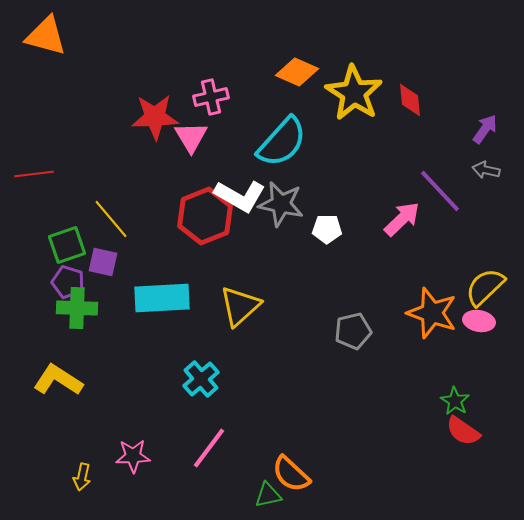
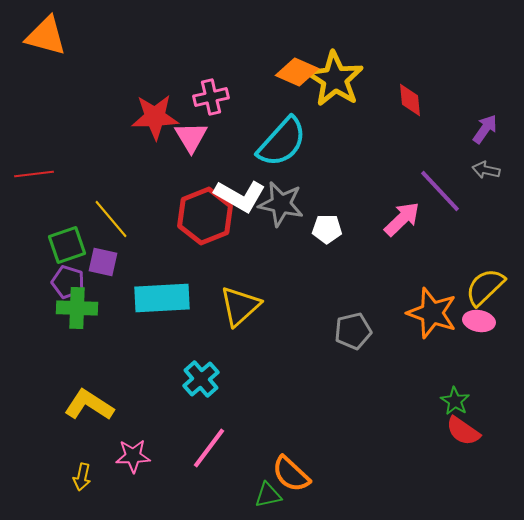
yellow star: moved 19 px left, 14 px up
yellow L-shape: moved 31 px right, 25 px down
